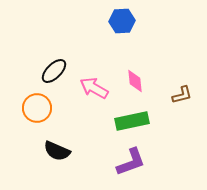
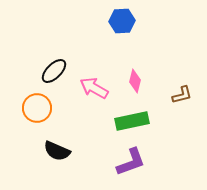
pink diamond: rotated 20 degrees clockwise
